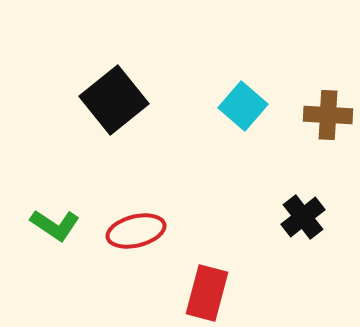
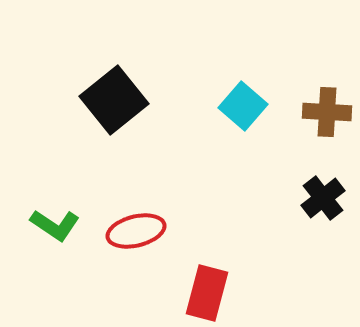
brown cross: moved 1 px left, 3 px up
black cross: moved 20 px right, 19 px up
